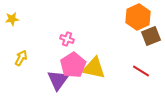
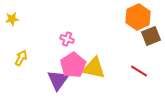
red line: moved 2 px left
